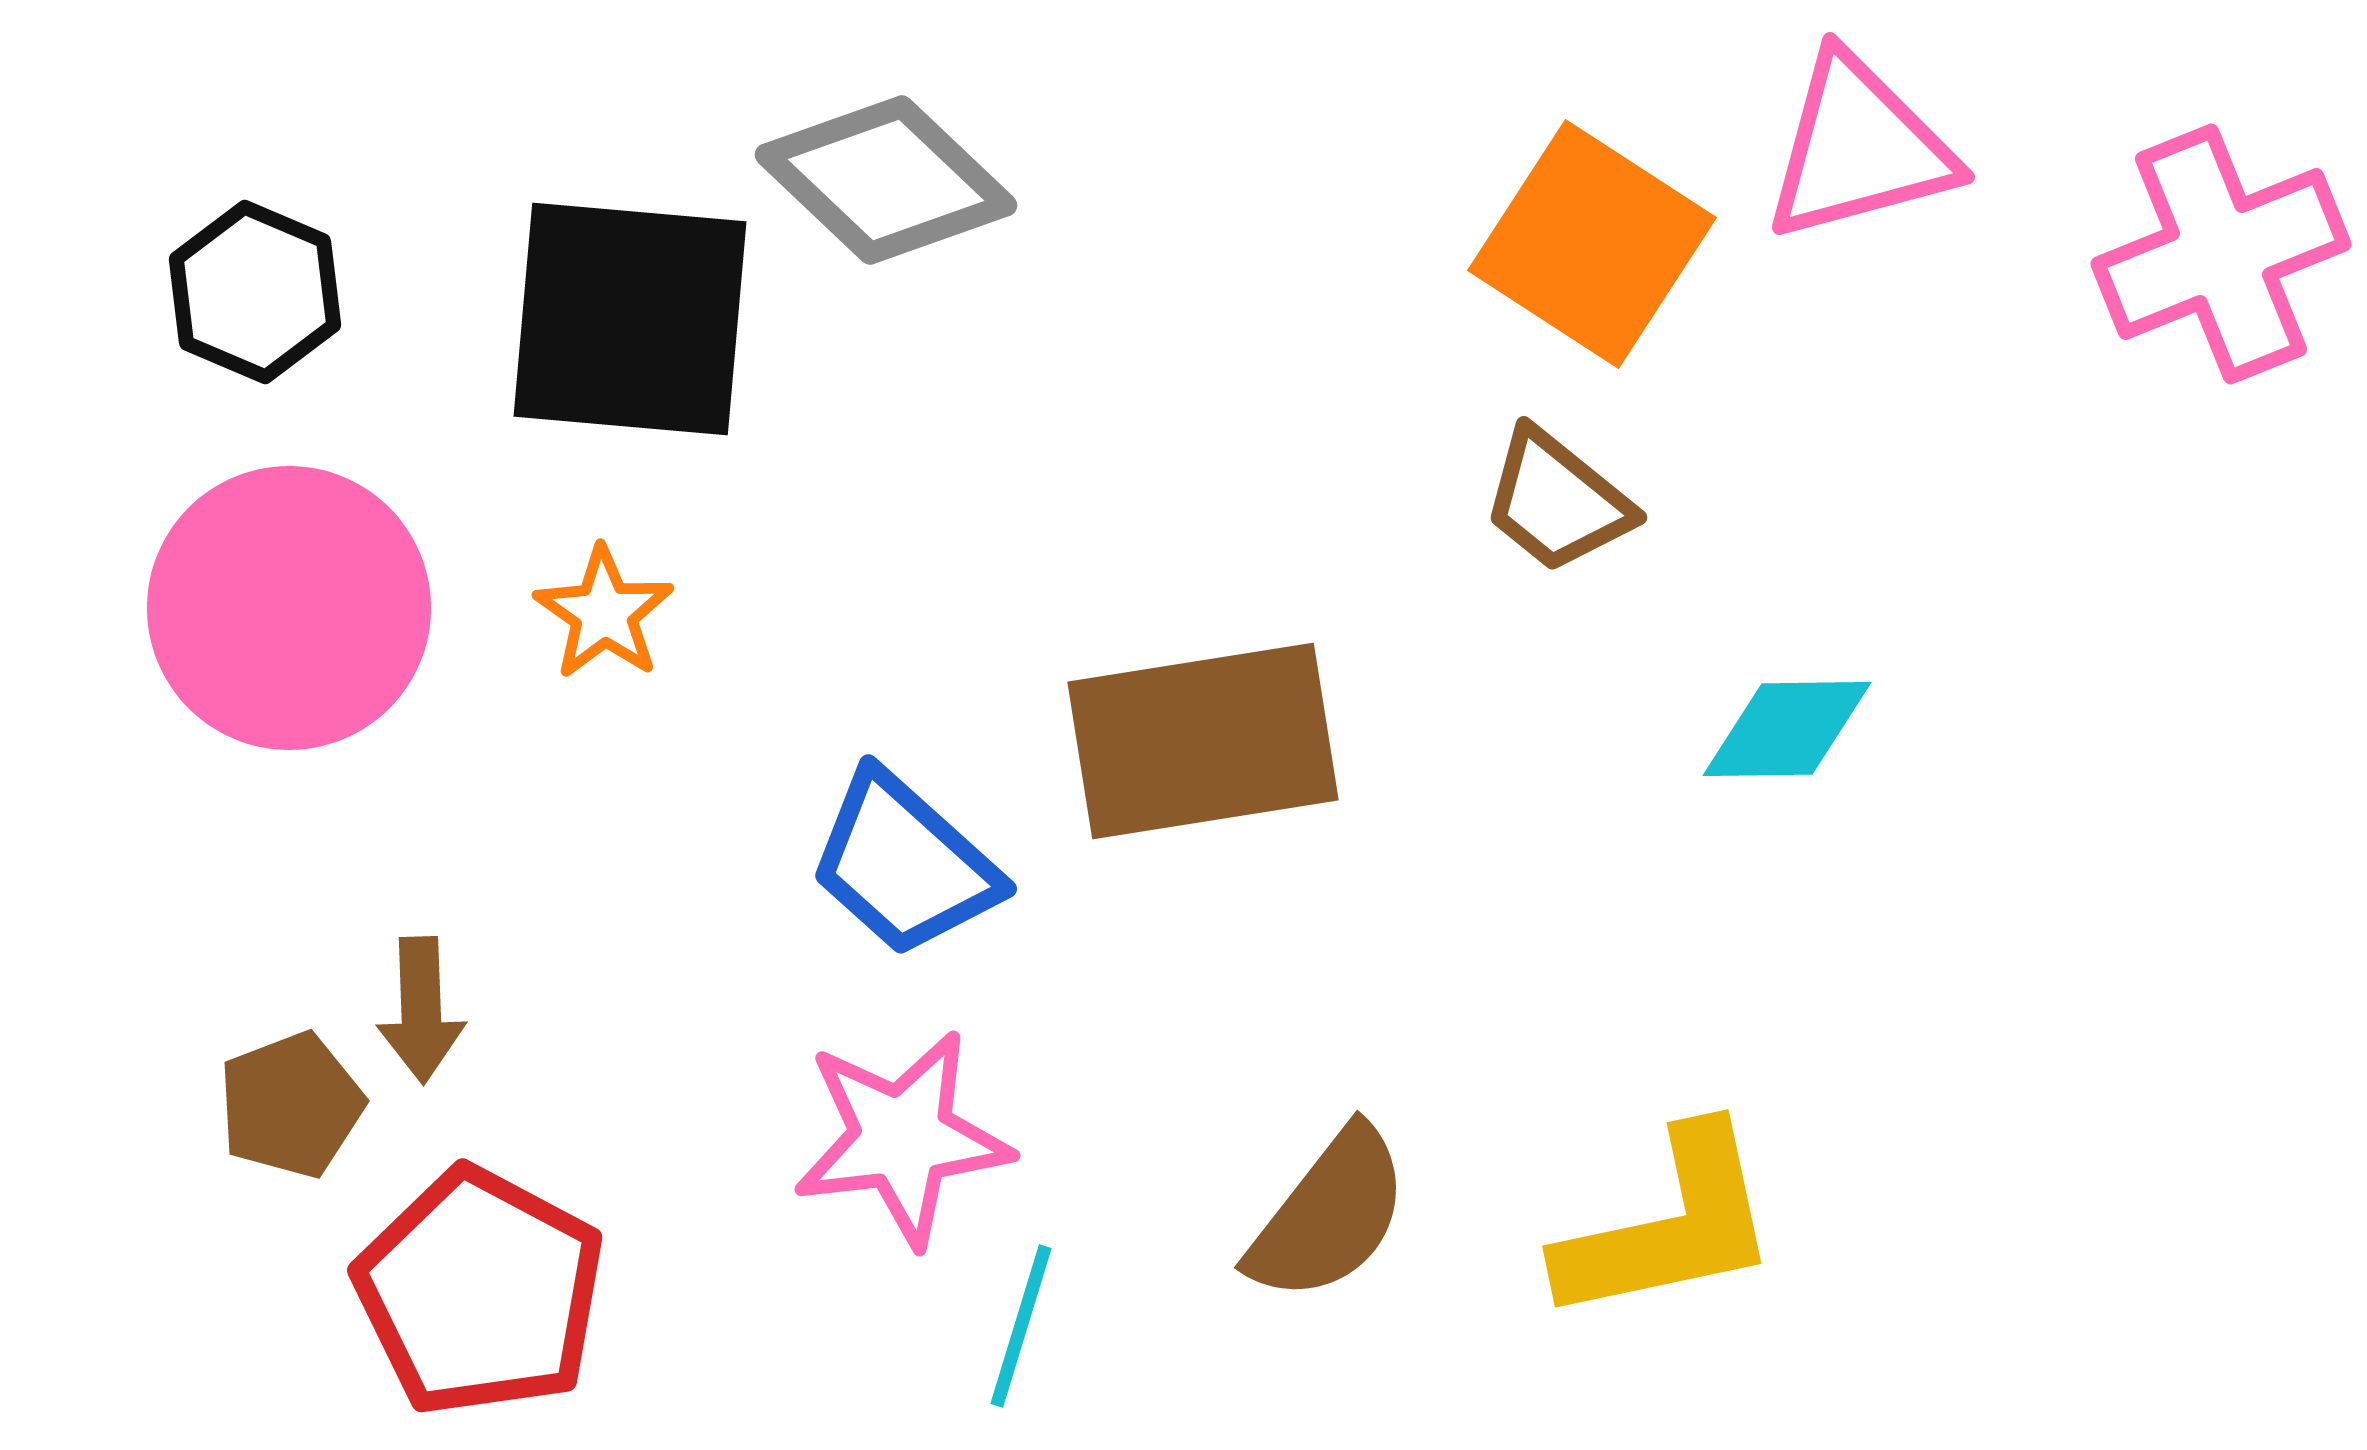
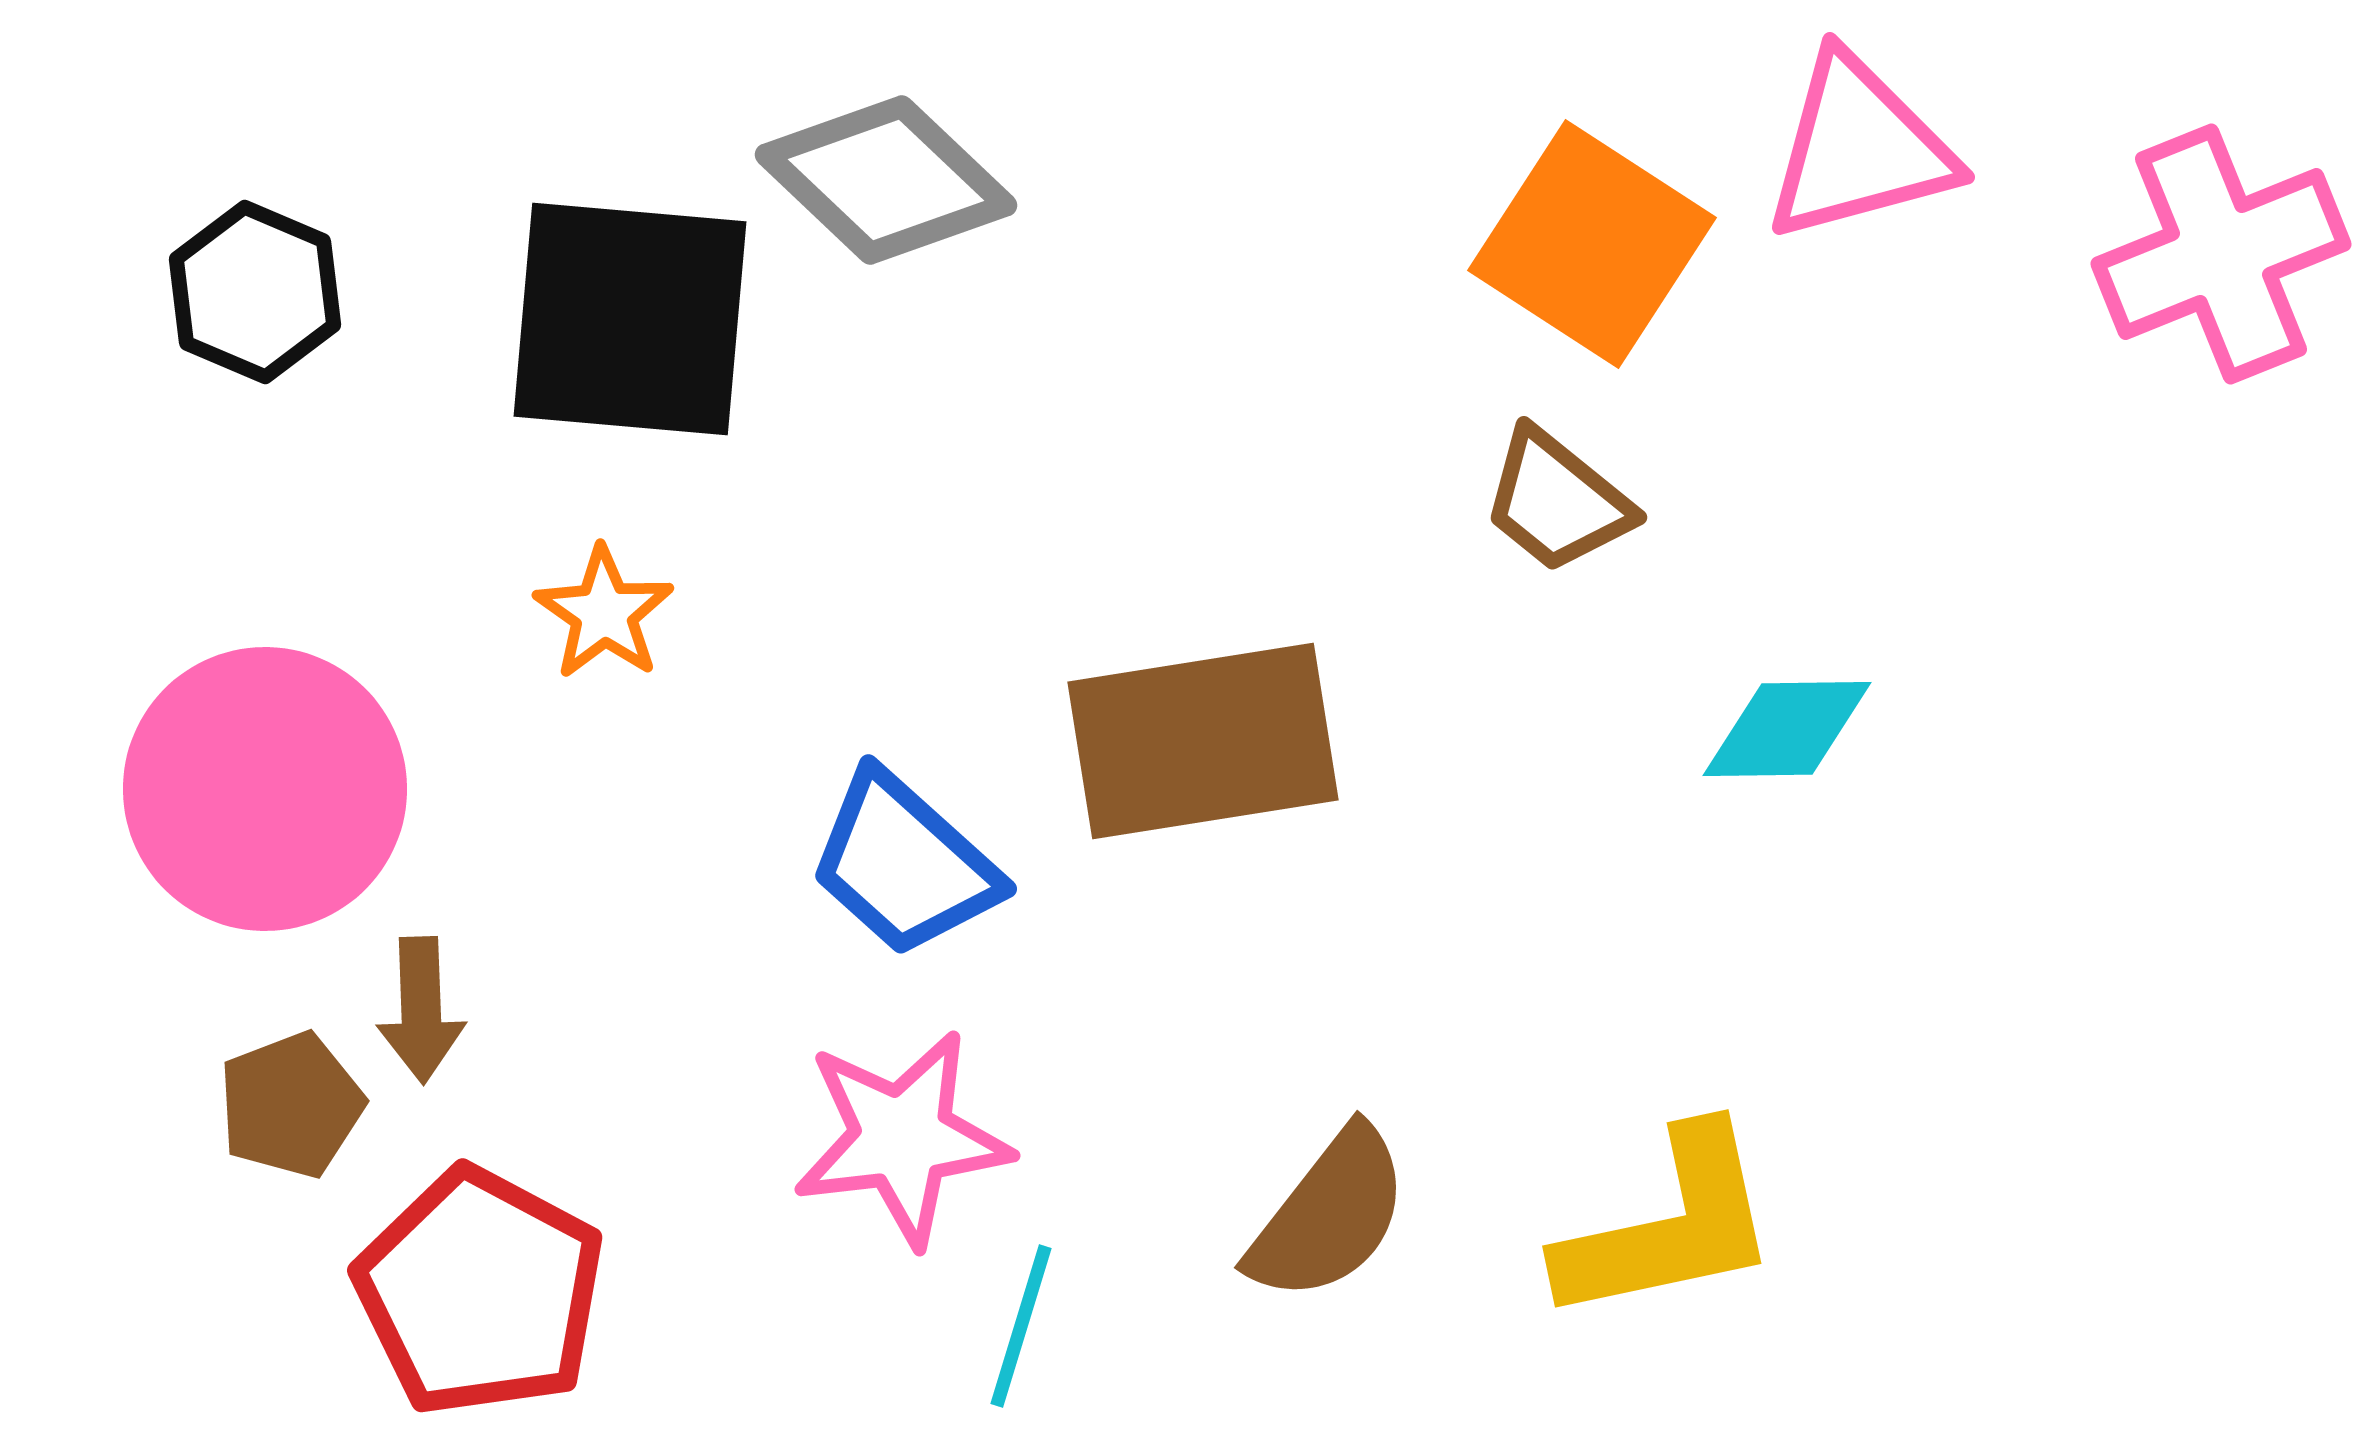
pink circle: moved 24 px left, 181 px down
